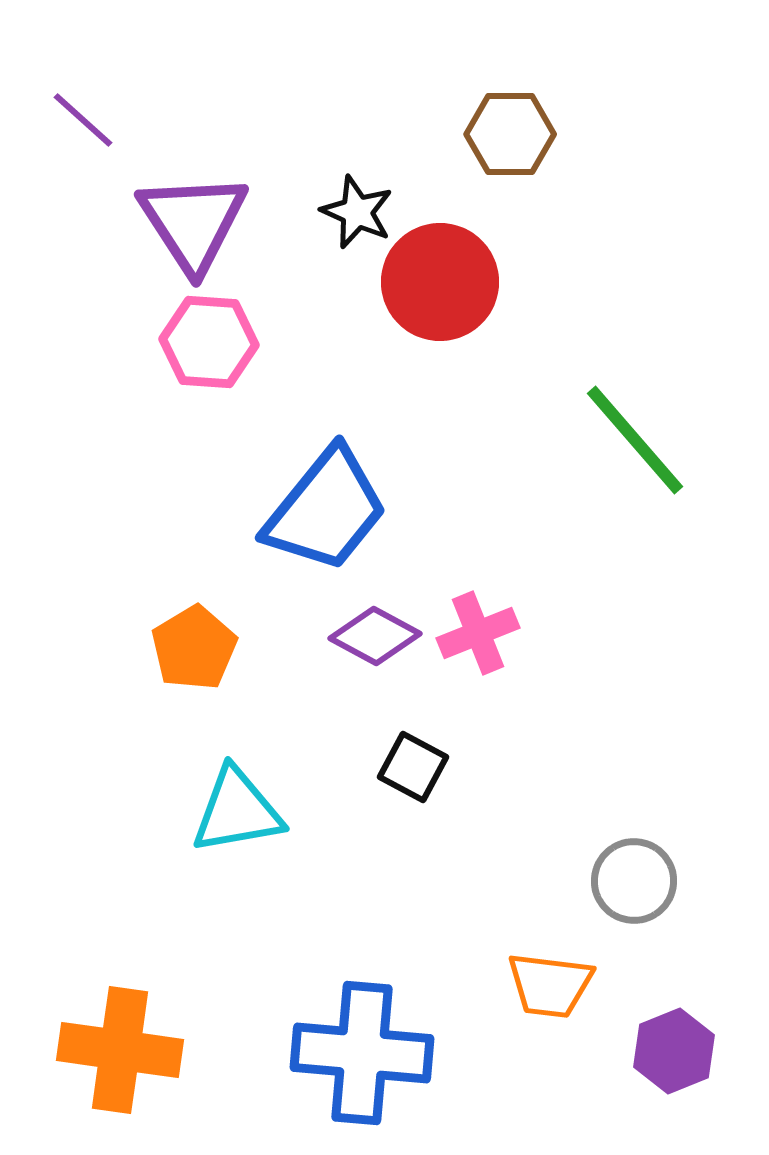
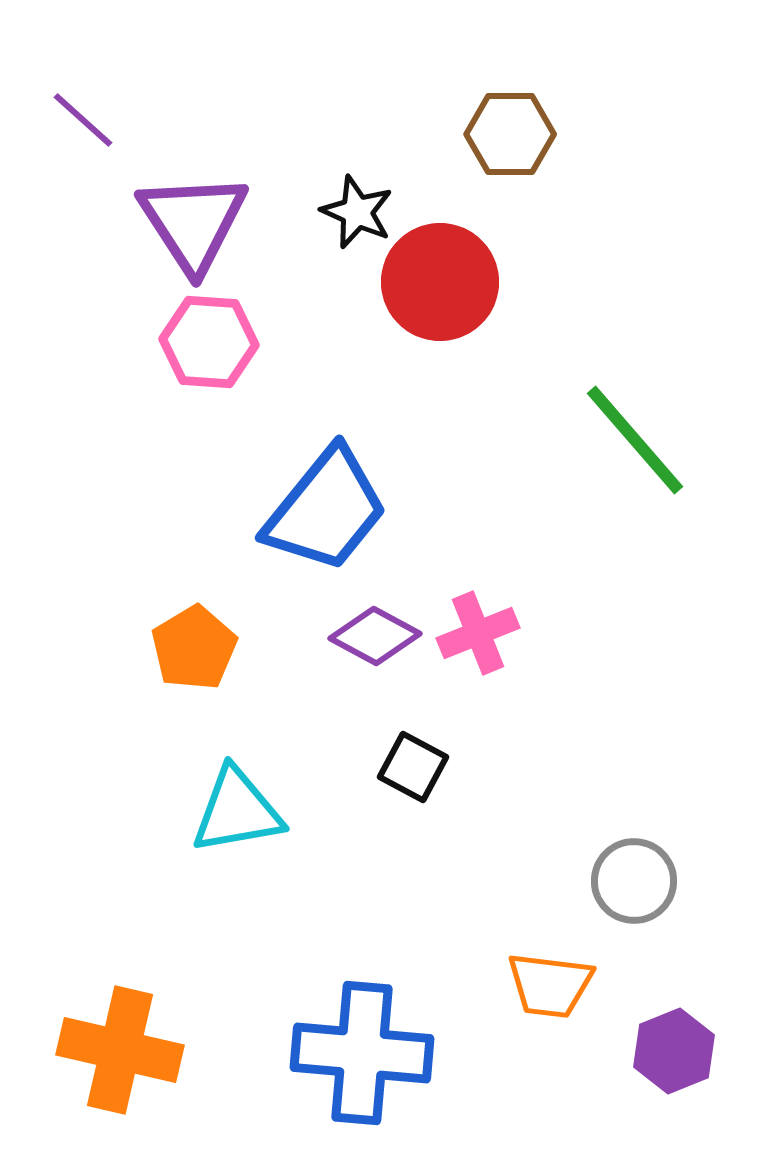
orange cross: rotated 5 degrees clockwise
